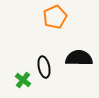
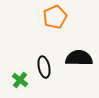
green cross: moved 3 px left
